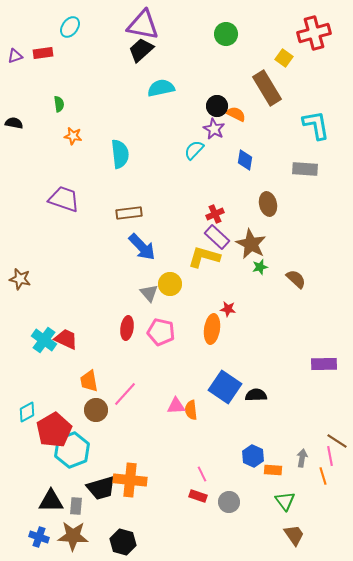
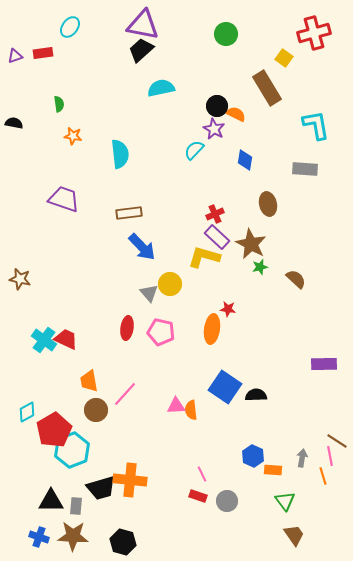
gray circle at (229, 502): moved 2 px left, 1 px up
